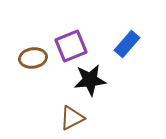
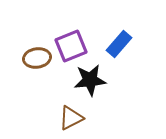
blue rectangle: moved 8 px left
brown ellipse: moved 4 px right
brown triangle: moved 1 px left
